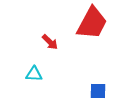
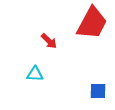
red arrow: moved 1 px left, 1 px up
cyan triangle: moved 1 px right
